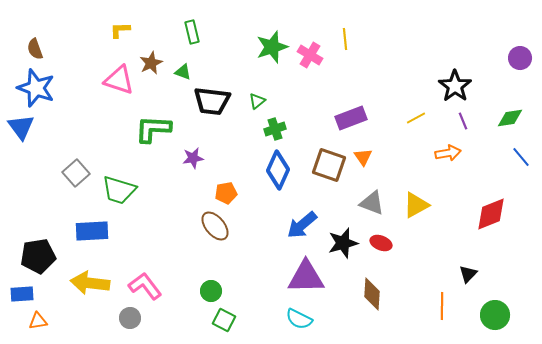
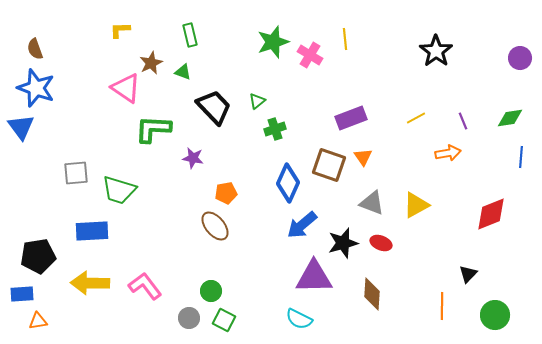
green rectangle at (192, 32): moved 2 px left, 3 px down
green star at (272, 47): moved 1 px right, 5 px up
pink triangle at (119, 80): moved 7 px right, 8 px down; rotated 16 degrees clockwise
black star at (455, 86): moved 19 px left, 35 px up
black trapezoid at (212, 101): moved 2 px right, 6 px down; rotated 141 degrees counterclockwise
blue line at (521, 157): rotated 45 degrees clockwise
purple star at (193, 158): rotated 20 degrees clockwise
blue diamond at (278, 170): moved 10 px right, 13 px down
gray square at (76, 173): rotated 36 degrees clockwise
purple triangle at (306, 277): moved 8 px right
yellow arrow at (90, 283): rotated 6 degrees counterclockwise
gray circle at (130, 318): moved 59 px right
